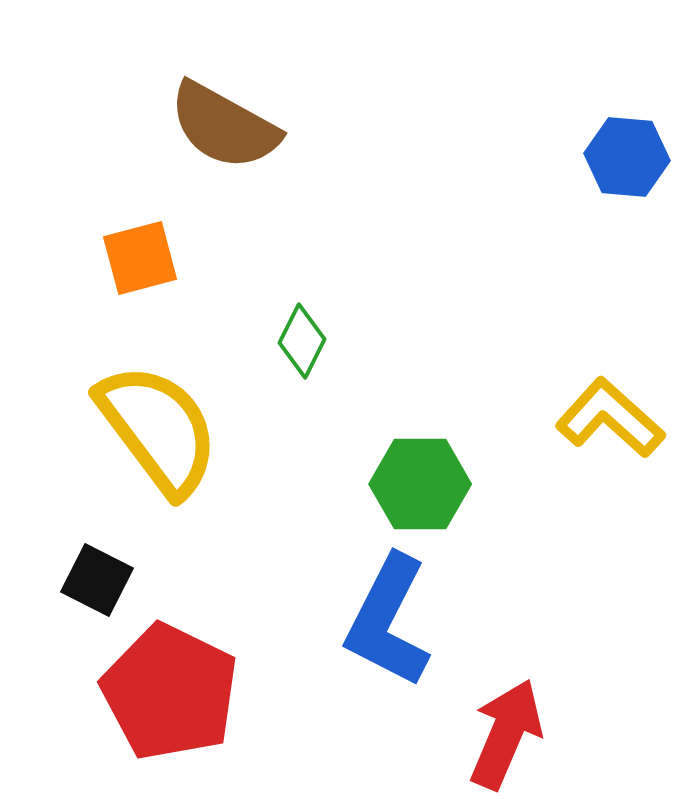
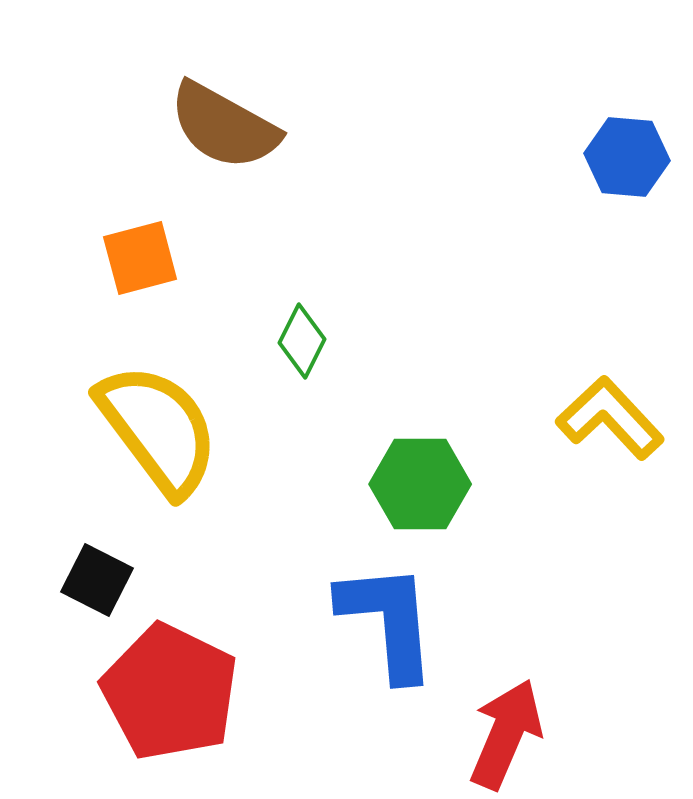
yellow L-shape: rotated 5 degrees clockwise
blue L-shape: rotated 148 degrees clockwise
